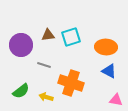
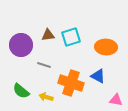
blue triangle: moved 11 px left, 5 px down
green semicircle: rotated 78 degrees clockwise
